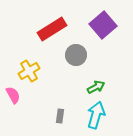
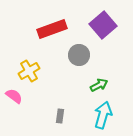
red rectangle: rotated 12 degrees clockwise
gray circle: moved 3 px right
green arrow: moved 3 px right, 2 px up
pink semicircle: moved 1 px right, 1 px down; rotated 24 degrees counterclockwise
cyan arrow: moved 7 px right
